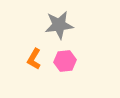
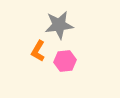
orange L-shape: moved 4 px right, 8 px up
